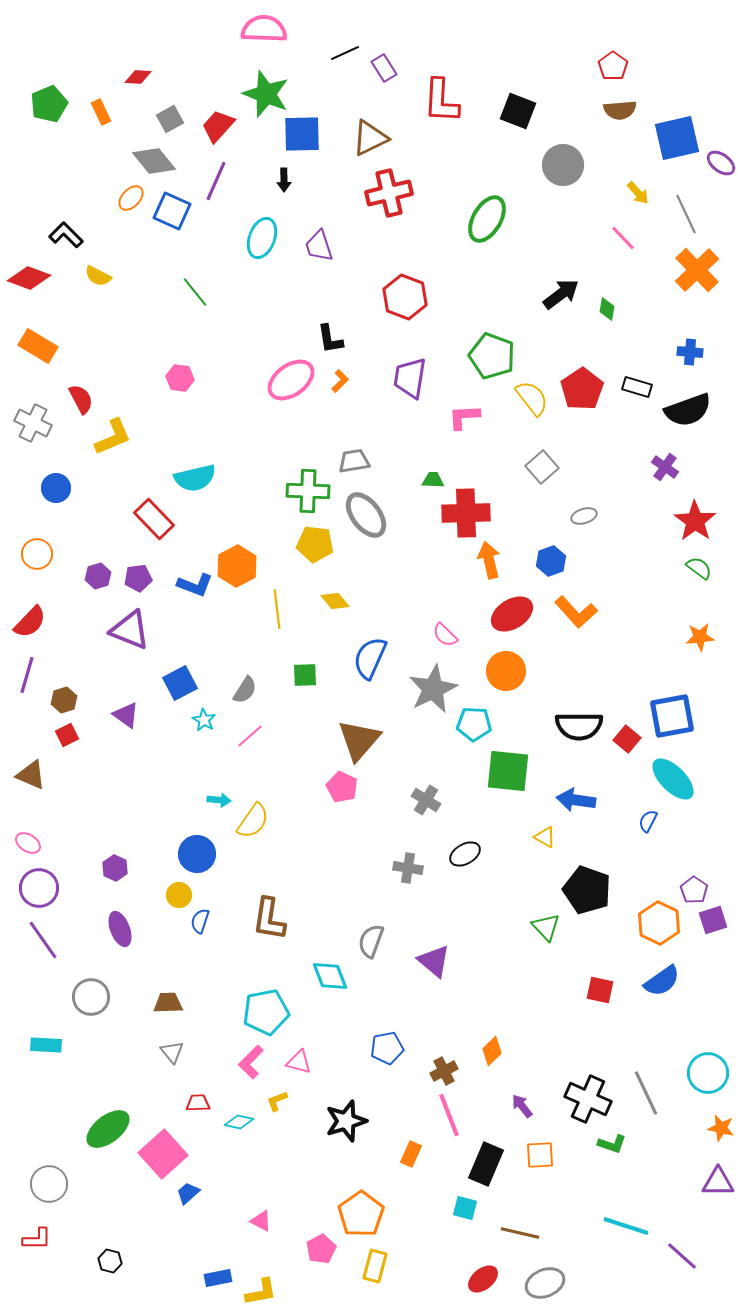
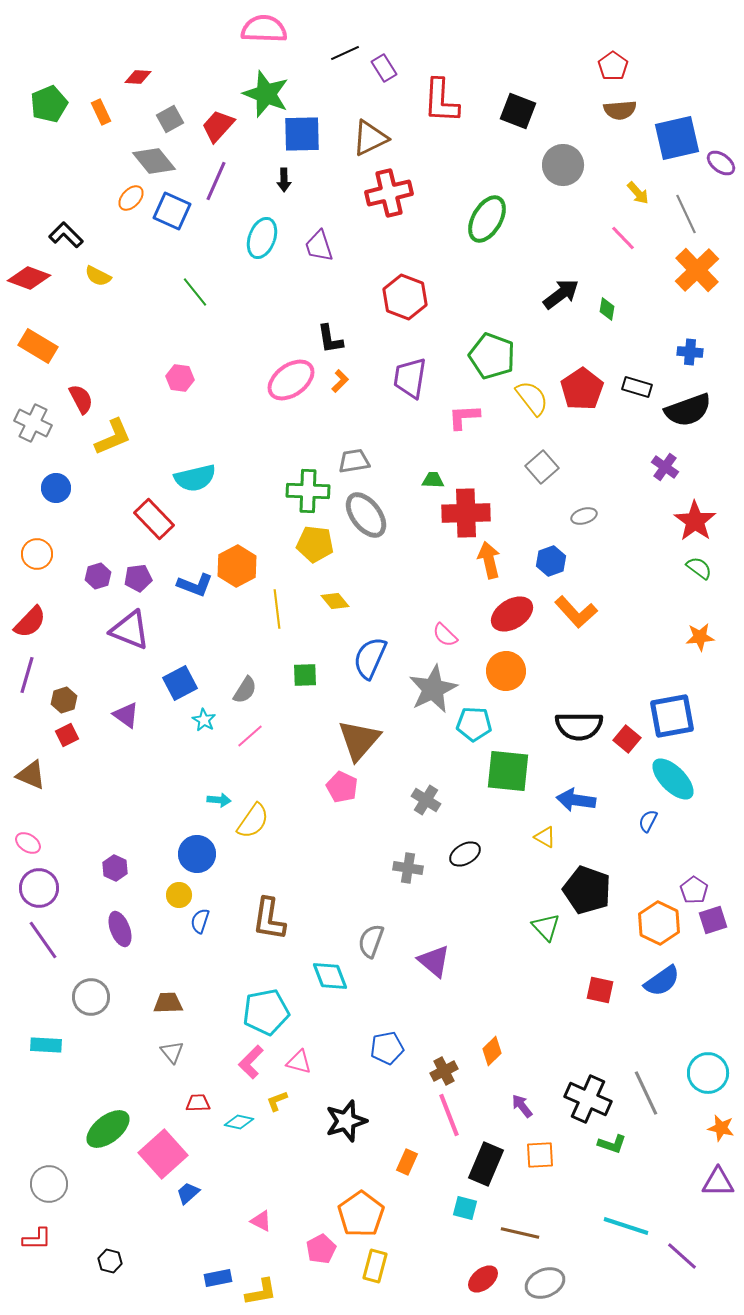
orange rectangle at (411, 1154): moved 4 px left, 8 px down
